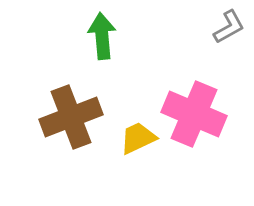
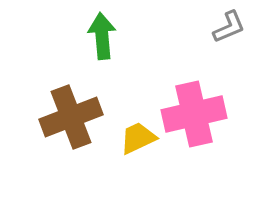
gray L-shape: rotated 6 degrees clockwise
pink cross: rotated 36 degrees counterclockwise
